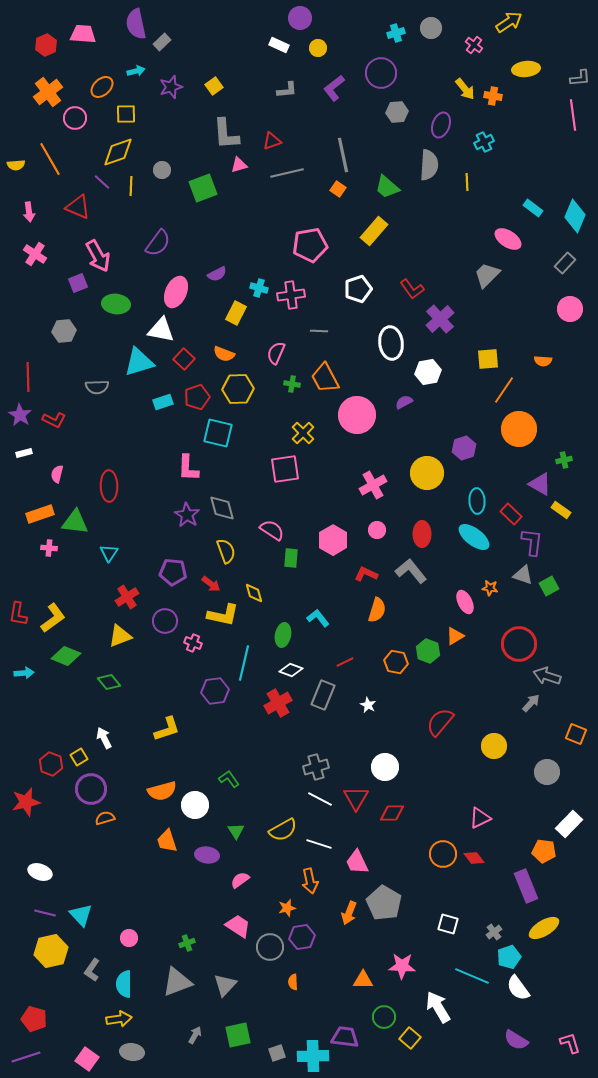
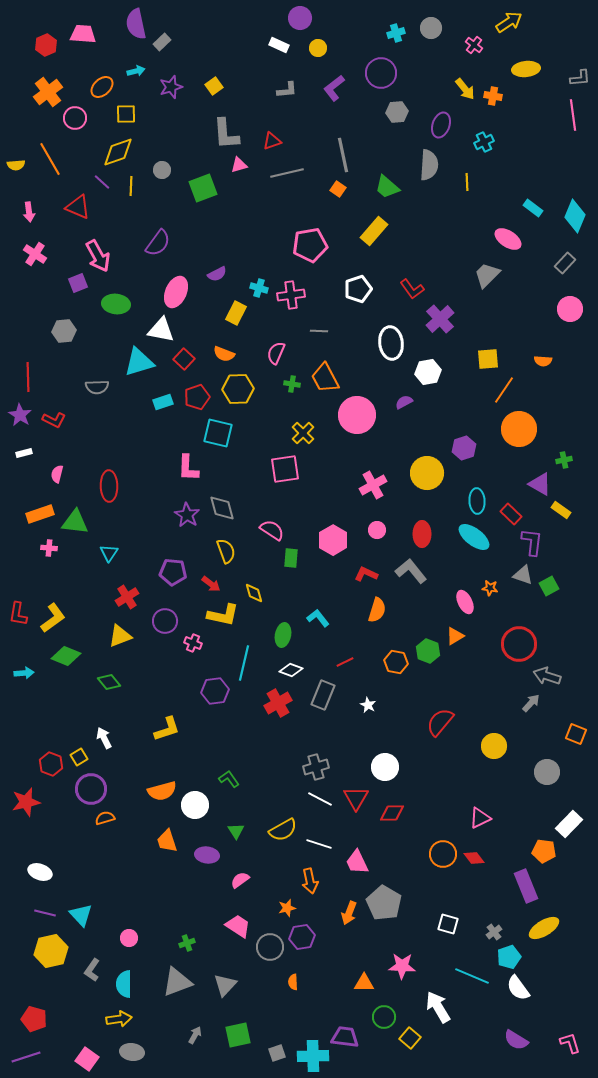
orange triangle at (363, 980): moved 1 px right, 3 px down
